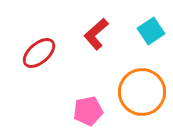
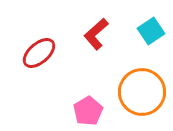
pink pentagon: rotated 20 degrees counterclockwise
